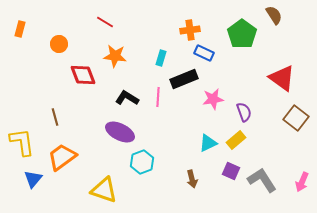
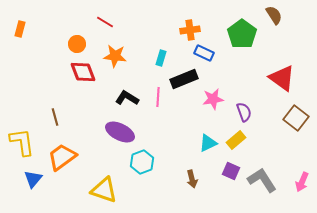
orange circle: moved 18 px right
red diamond: moved 3 px up
